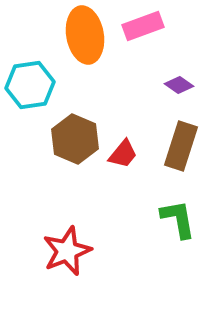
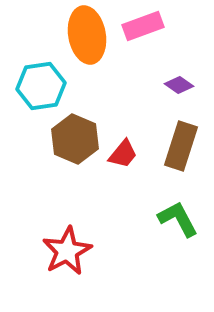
orange ellipse: moved 2 px right
cyan hexagon: moved 11 px right, 1 px down
green L-shape: rotated 18 degrees counterclockwise
red star: rotated 6 degrees counterclockwise
